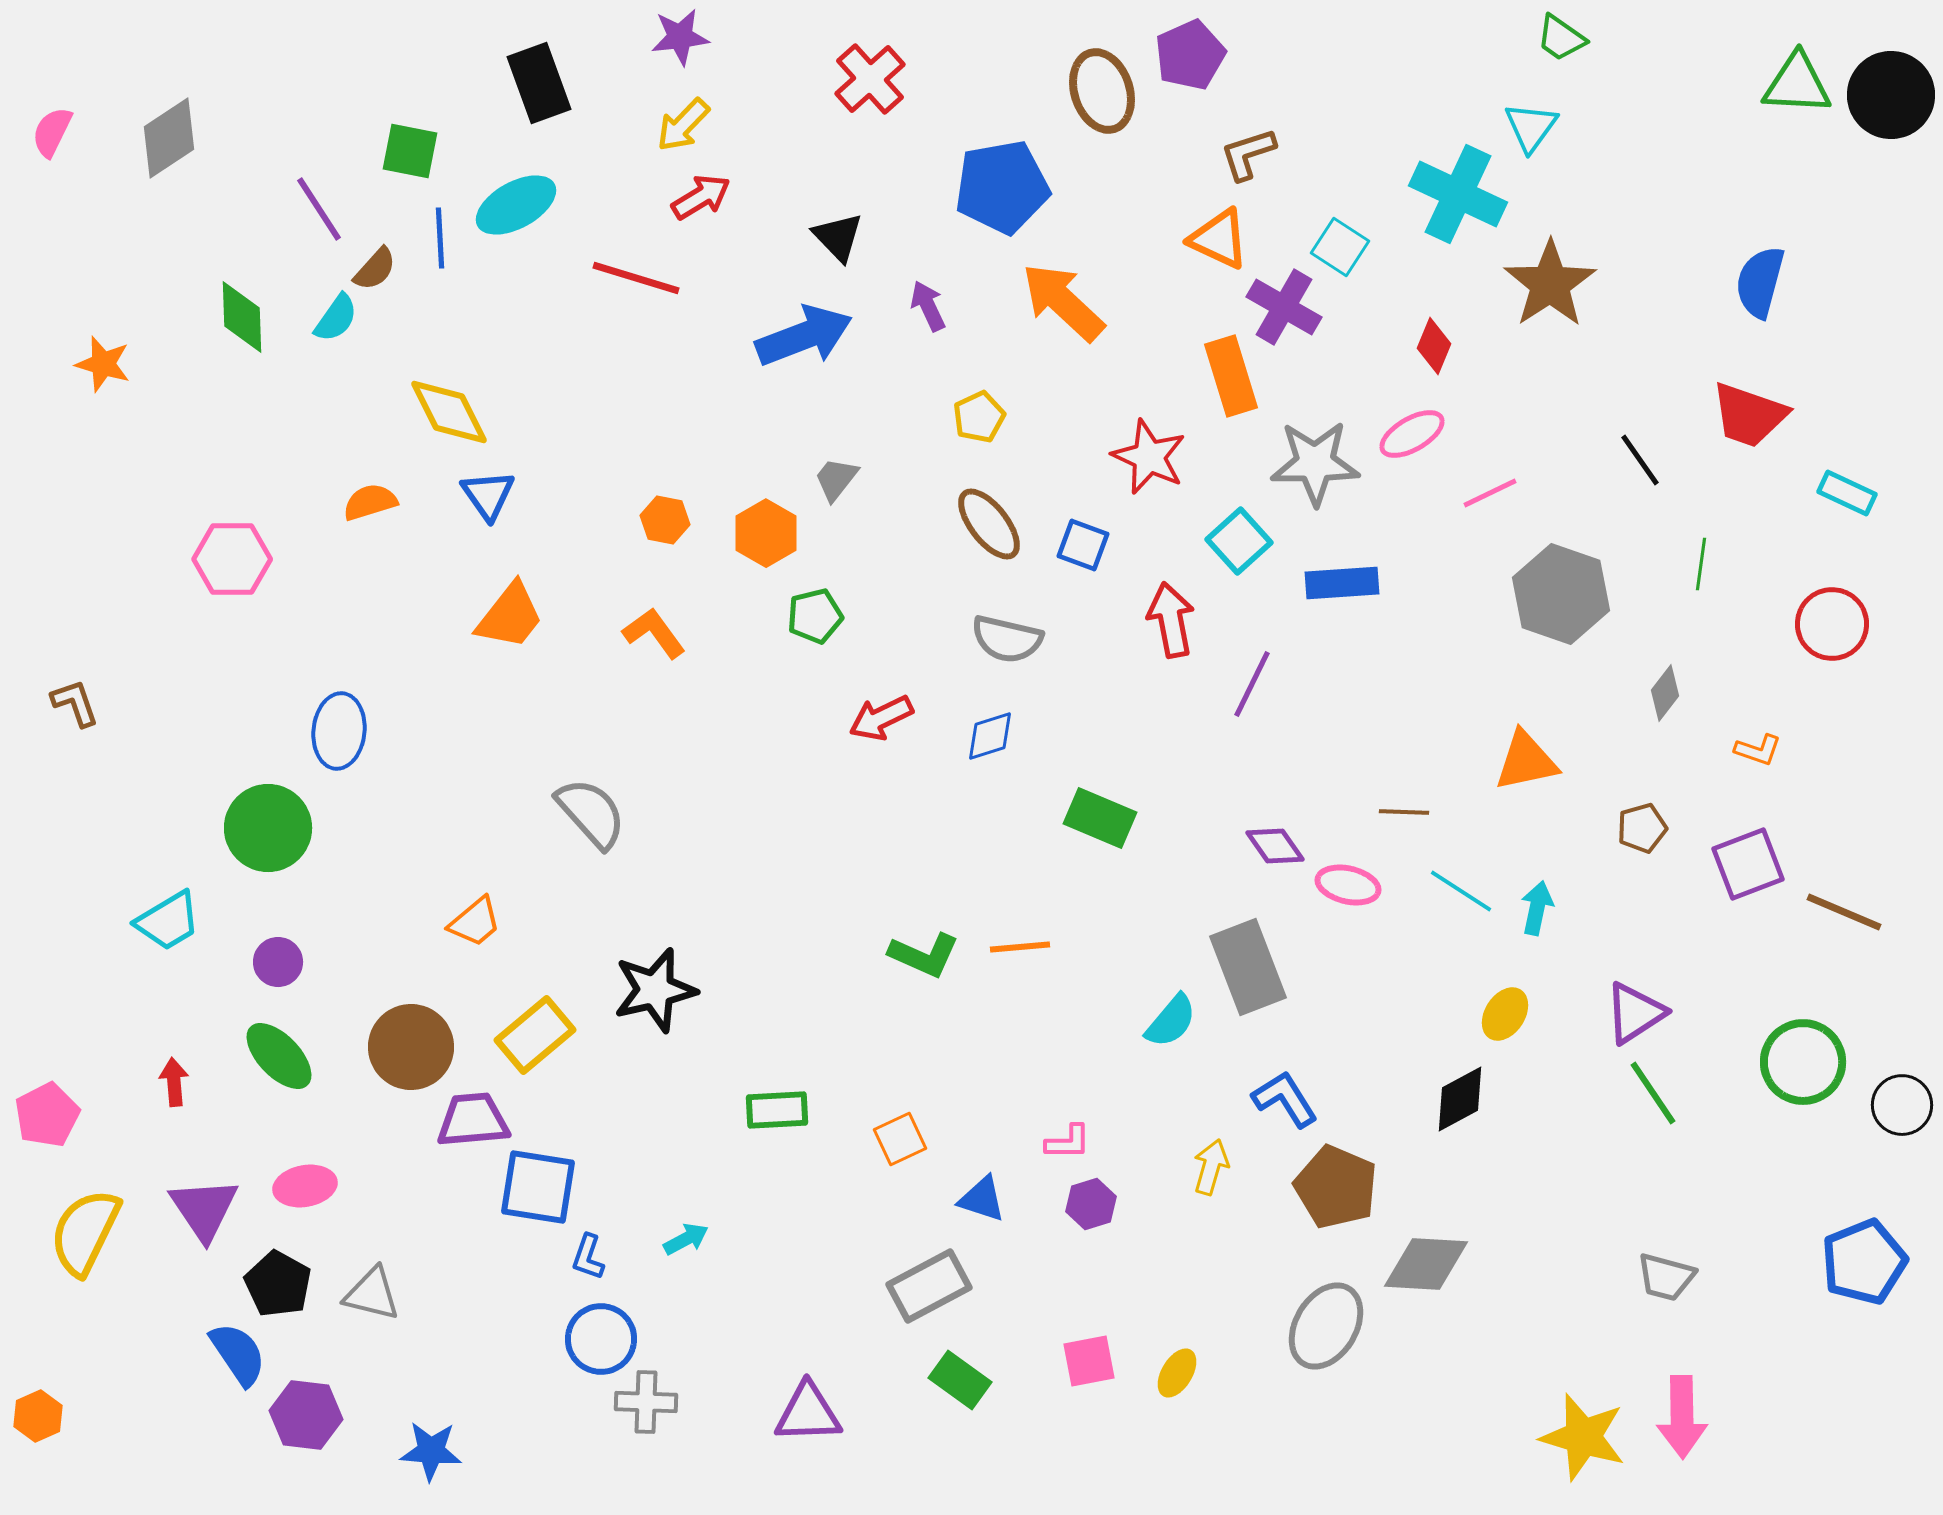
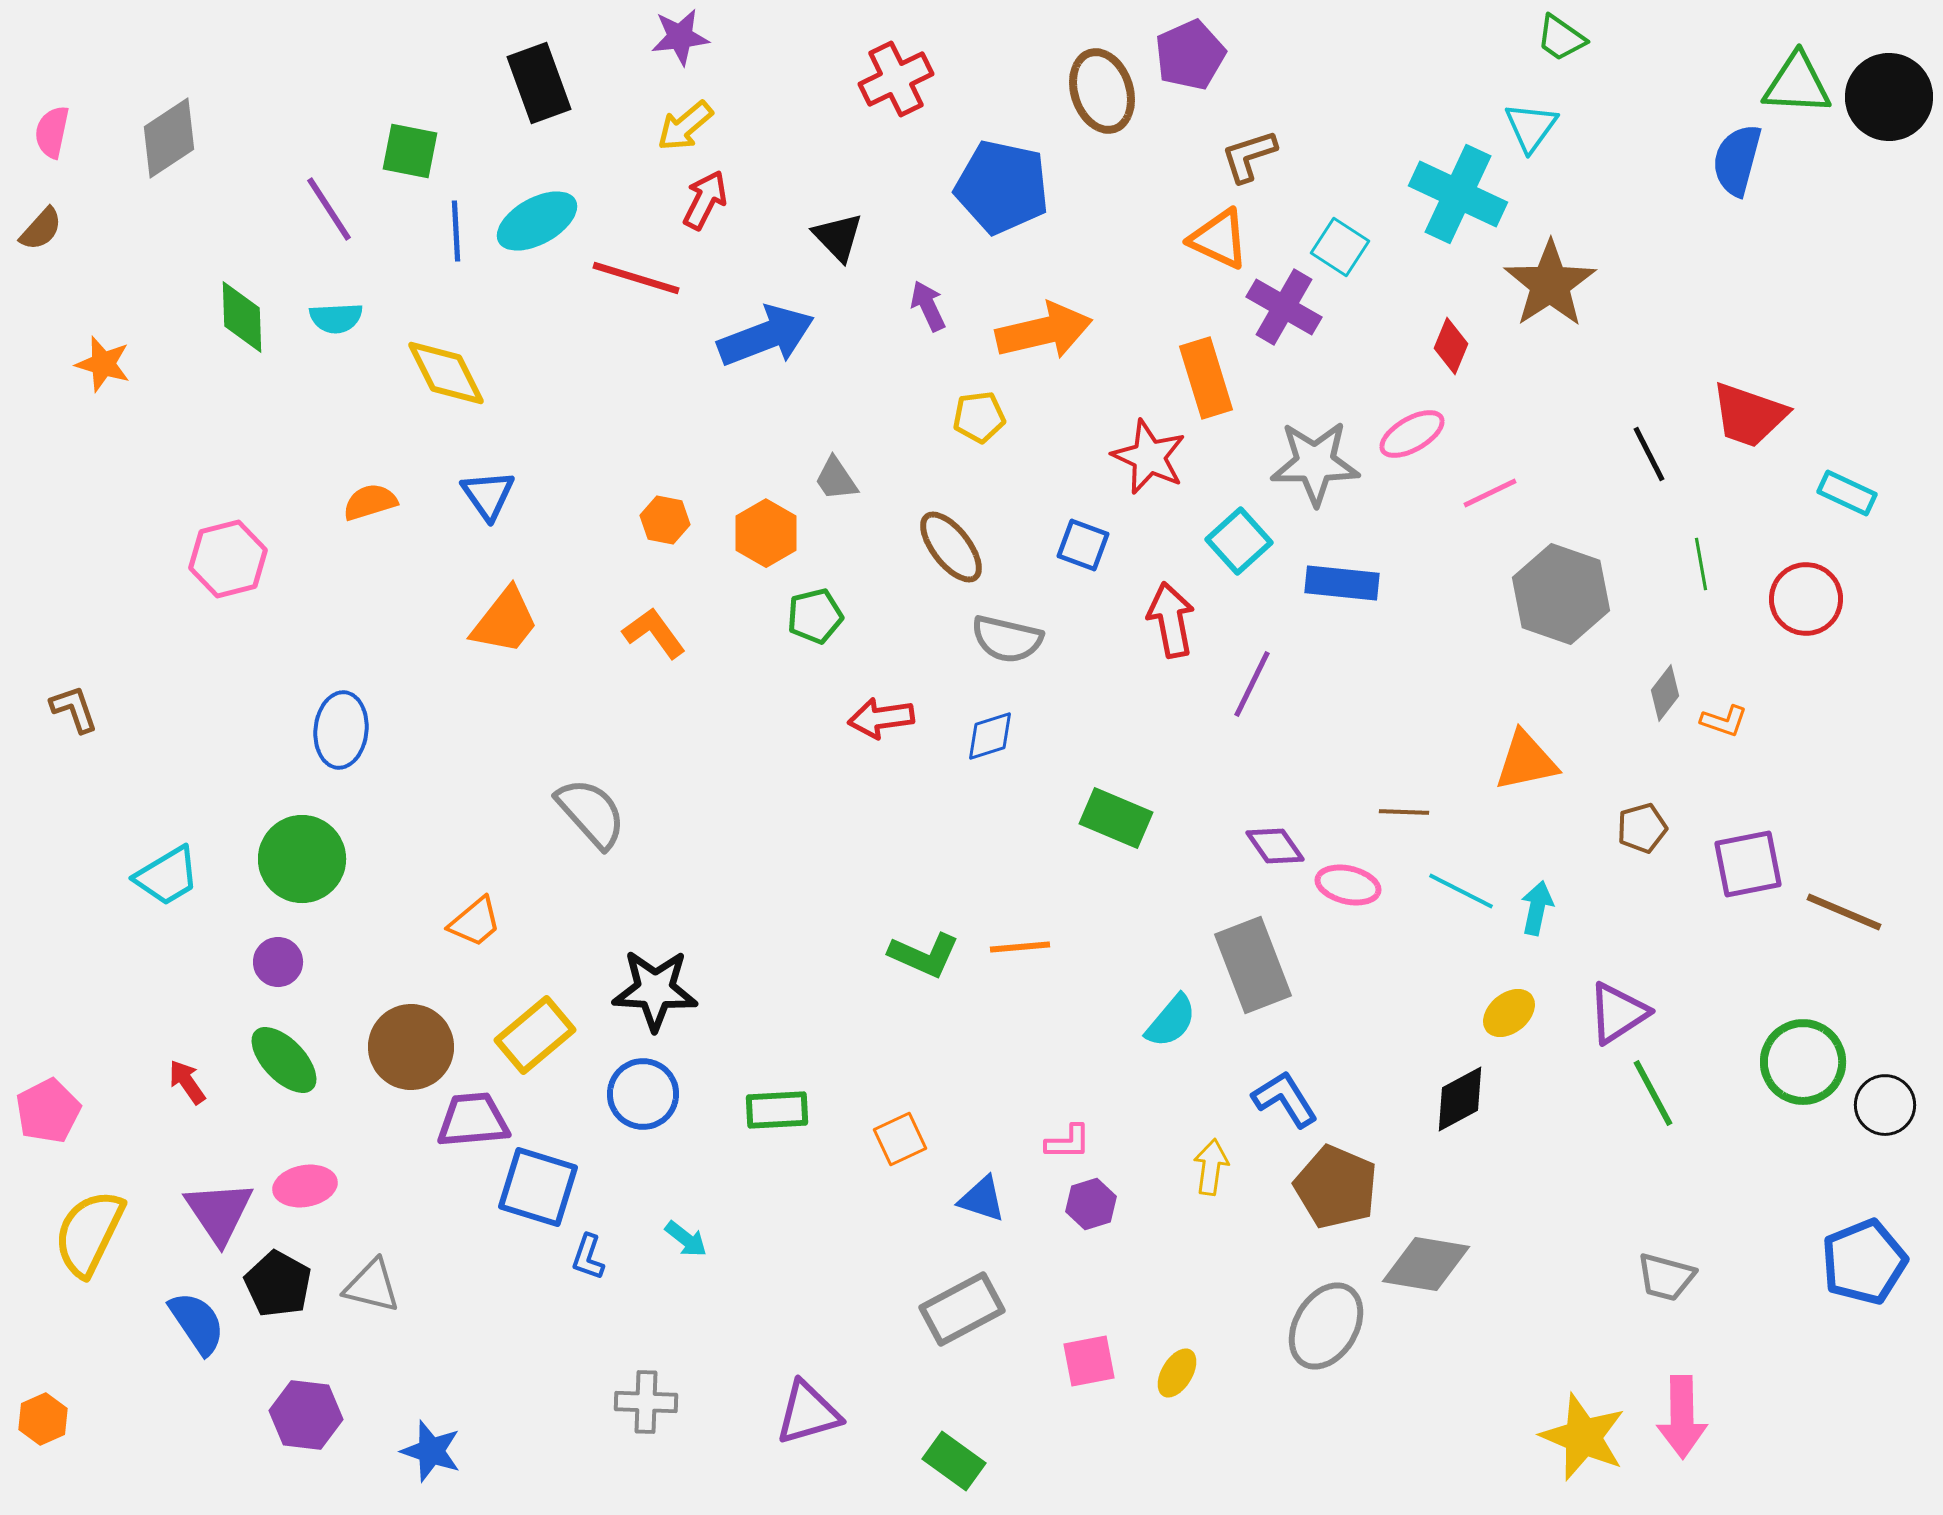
red cross at (870, 79): moved 26 px right; rotated 16 degrees clockwise
black circle at (1891, 95): moved 2 px left, 2 px down
yellow arrow at (683, 125): moved 2 px right, 1 px down; rotated 6 degrees clockwise
pink semicircle at (52, 132): rotated 14 degrees counterclockwise
brown L-shape at (1248, 154): moved 1 px right, 2 px down
blue pentagon at (1002, 187): rotated 22 degrees clockwise
red arrow at (701, 197): moved 4 px right, 3 px down; rotated 32 degrees counterclockwise
cyan ellipse at (516, 205): moved 21 px right, 16 px down
purple line at (319, 209): moved 10 px right
blue line at (440, 238): moved 16 px right, 7 px up
brown semicircle at (375, 269): moved 334 px left, 40 px up
blue semicircle at (1760, 282): moved 23 px left, 122 px up
orange arrow at (1063, 302): moved 19 px left, 29 px down; rotated 124 degrees clockwise
cyan semicircle at (336, 318): rotated 52 degrees clockwise
blue arrow at (804, 336): moved 38 px left
red diamond at (1434, 346): moved 17 px right
orange rectangle at (1231, 376): moved 25 px left, 2 px down
yellow diamond at (449, 412): moved 3 px left, 39 px up
yellow pentagon at (979, 417): rotated 18 degrees clockwise
black line at (1640, 460): moved 9 px right, 6 px up; rotated 8 degrees clockwise
gray trapezoid at (836, 479): rotated 72 degrees counterclockwise
brown ellipse at (989, 524): moved 38 px left, 23 px down
pink hexagon at (232, 559): moved 4 px left; rotated 14 degrees counterclockwise
green line at (1701, 564): rotated 18 degrees counterclockwise
blue rectangle at (1342, 583): rotated 10 degrees clockwise
orange trapezoid at (510, 616): moved 5 px left, 5 px down
red circle at (1832, 624): moved 26 px left, 25 px up
brown L-shape at (75, 703): moved 1 px left, 6 px down
red arrow at (881, 718): rotated 18 degrees clockwise
blue ellipse at (339, 731): moved 2 px right, 1 px up
orange L-shape at (1758, 750): moved 34 px left, 29 px up
green rectangle at (1100, 818): moved 16 px right
green circle at (268, 828): moved 34 px right, 31 px down
purple square at (1748, 864): rotated 10 degrees clockwise
cyan line at (1461, 891): rotated 6 degrees counterclockwise
cyan trapezoid at (168, 921): moved 1 px left, 45 px up
gray rectangle at (1248, 967): moved 5 px right, 2 px up
black star at (655, 990): rotated 16 degrees clockwise
purple triangle at (1635, 1013): moved 17 px left
yellow ellipse at (1505, 1014): moved 4 px right, 1 px up; rotated 18 degrees clockwise
green ellipse at (279, 1056): moved 5 px right, 4 px down
red arrow at (174, 1082): moved 13 px right; rotated 30 degrees counterclockwise
green line at (1653, 1093): rotated 6 degrees clockwise
black circle at (1902, 1105): moved 17 px left
pink pentagon at (47, 1115): moved 1 px right, 4 px up
yellow arrow at (1211, 1167): rotated 8 degrees counterclockwise
blue square at (538, 1187): rotated 8 degrees clockwise
purple triangle at (204, 1209): moved 15 px right, 3 px down
yellow semicircle at (85, 1232): moved 4 px right, 1 px down
cyan arrow at (686, 1239): rotated 66 degrees clockwise
gray diamond at (1426, 1264): rotated 6 degrees clockwise
gray rectangle at (929, 1286): moved 33 px right, 23 px down
gray triangle at (372, 1294): moved 8 px up
blue circle at (601, 1339): moved 42 px right, 245 px up
blue semicircle at (238, 1354): moved 41 px left, 31 px up
green rectangle at (960, 1380): moved 6 px left, 81 px down
purple triangle at (808, 1413): rotated 14 degrees counterclockwise
orange hexagon at (38, 1416): moved 5 px right, 3 px down
yellow star at (1583, 1437): rotated 6 degrees clockwise
blue star at (431, 1451): rotated 14 degrees clockwise
